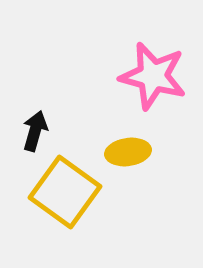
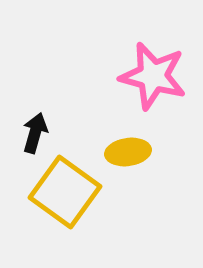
black arrow: moved 2 px down
